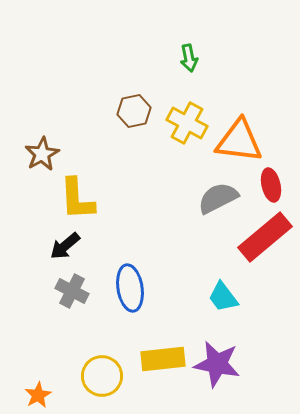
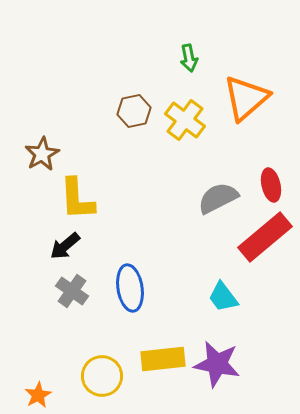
yellow cross: moved 2 px left, 3 px up; rotated 9 degrees clockwise
orange triangle: moved 7 px right, 43 px up; rotated 48 degrees counterclockwise
gray cross: rotated 8 degrees clockwise
